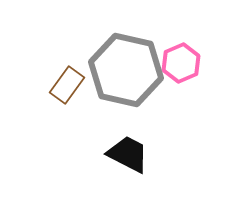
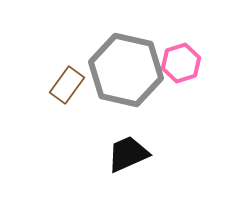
pink hexagon: rotated 6 degrees clockwise
black trapezoid: rotated 51 degrees counterclockwise
